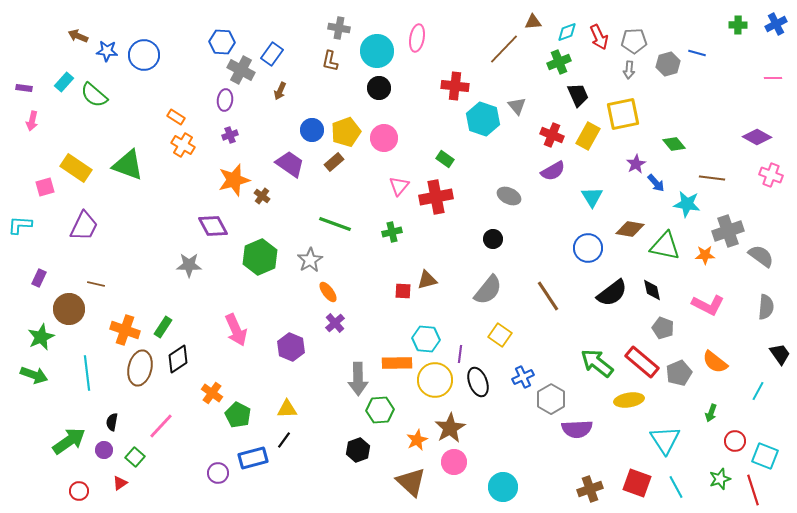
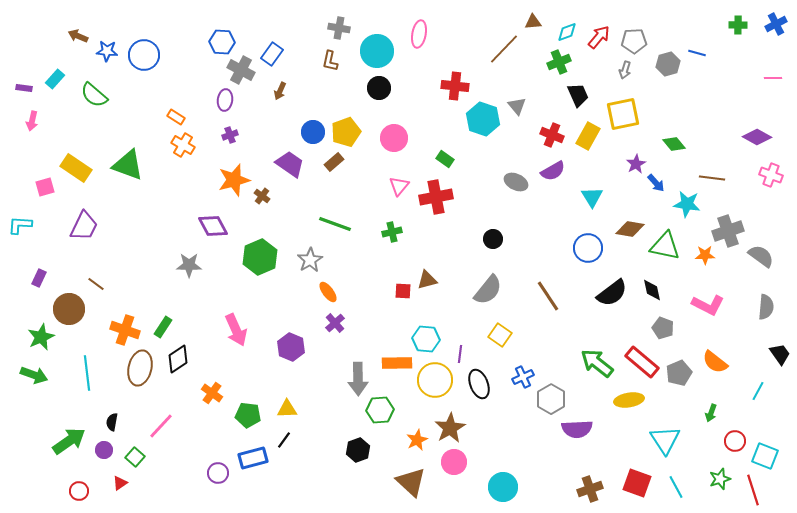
red arrow at (599, 37): rotated 115 degrees counterclockwise
pink ellipse at (417, 38): moved 2 px right, 4 px up
gray arrow at (629, 70): moved 4 px left; rotated 12 degrees clockwise
cyan rectangle at (64, 82): moved 9 px left, 3 px up
blue circle at (312, 130): moved 1 px right, 2 px down
pink circle at (384, 138): moved 10 px right
gray ellipse at (509, 196): moved 7 px right, 14 px up
brown line at (96, 284): rotated 24 degrees clockwise
black ellipse at (478, 382): moved 1 px right, 2 px down
green pentagon at (238, 415): moved 10 px right; rotated 20 degrees counterclockwise
